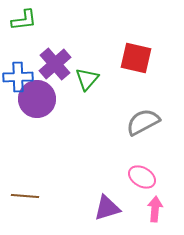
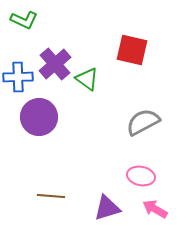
green L-shape: rotated 32 degrees clockwise
red square: moved 4 px left, 8 px up
green triangle: rotated 35 degrees counterclockwise
purple circle: moved 2 px right, 18 px down
pink ellipse: moved 1 px left, 1 px up; rotated 20 degrees counterclockwise
brown line: moved 26 px right
pink arrow: rotated 65 degrees counterclockwise
